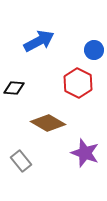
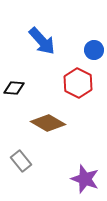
blue arrow: moved 3 px right; rotated 76 degrees clockwise
purple star: moved 26 px down
